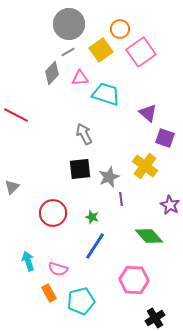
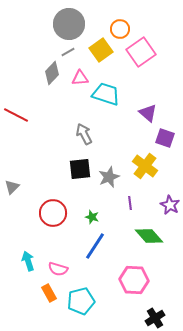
purple line: moved 9 px right, 4 px down
